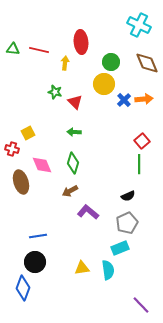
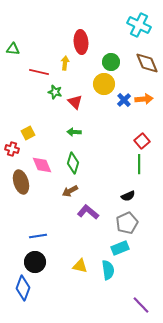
red line: moved 22 px down
yellow triangle: moved 2 px left, 2 px up; rotated 21 degrees clockwise
